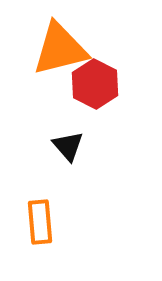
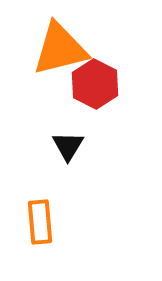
black triangle: rotated 12 degrees clockwise
